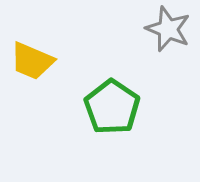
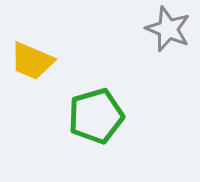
green pentagon: moved 16 px left, 9 px down; rotated 22 degrees clockwise
